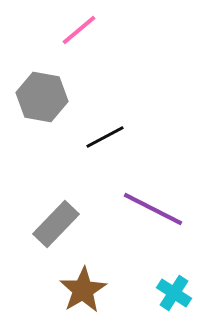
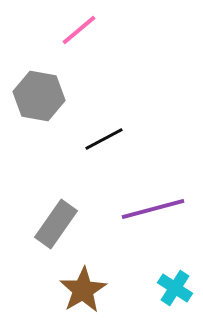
gray hexagon: moved 3 px left, 1 px up
black line: moved 1 px left, 2 px down
purple line: rotated 42 degrees counterclockwise
gray rectangle: rotated 9 degrees counterclockwise
cyan cross: moved 1 px right, 5 px up
